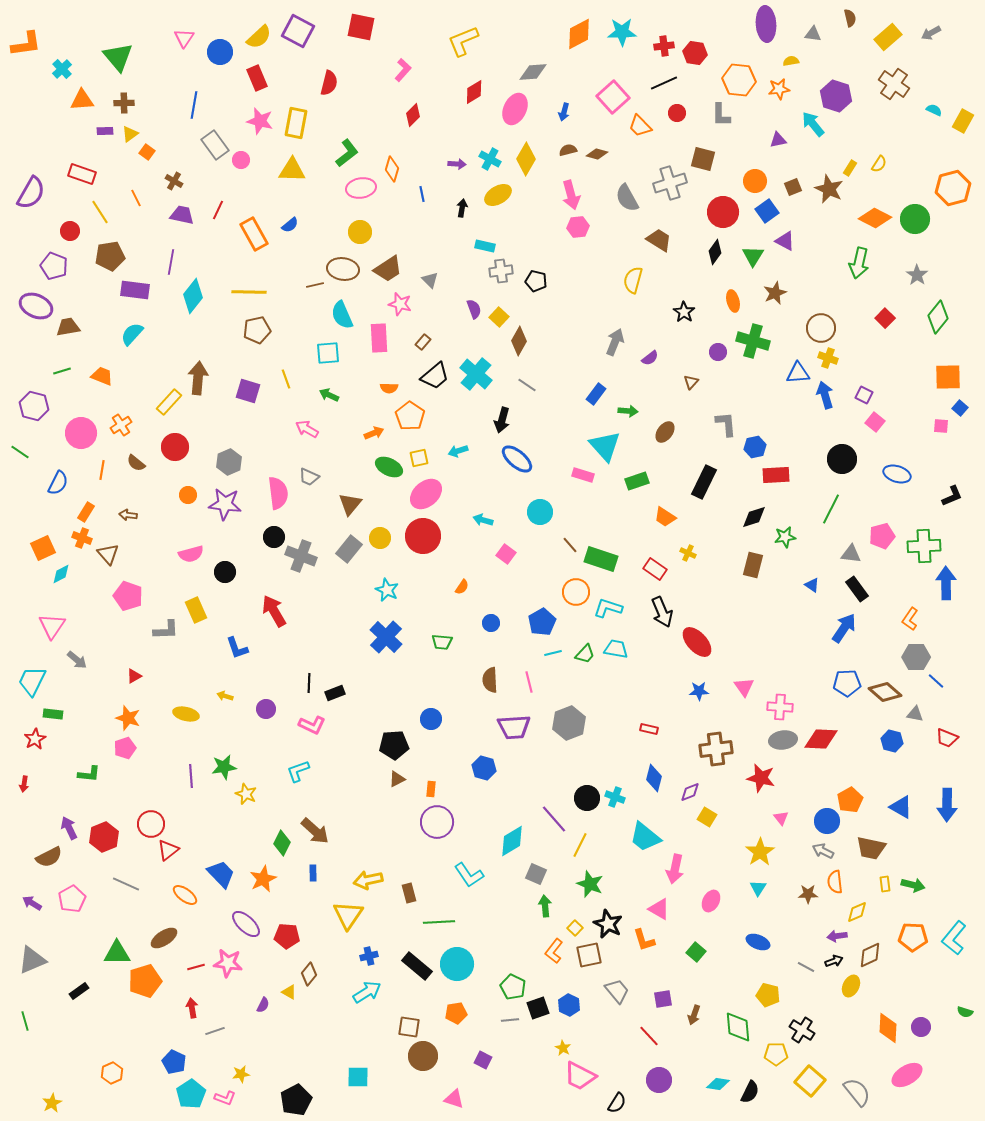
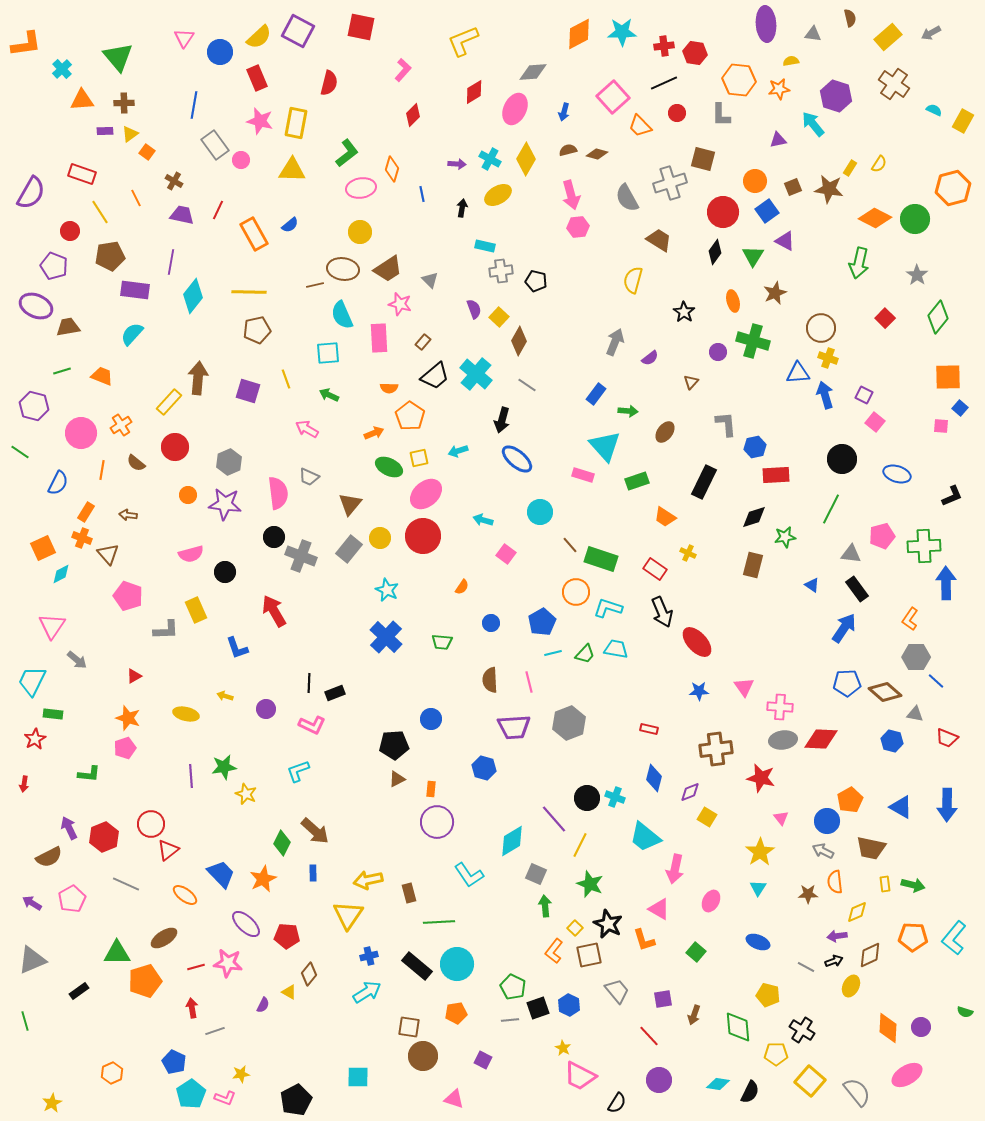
brown star at (829, 189): rotated 16 degrees counterclockwise
